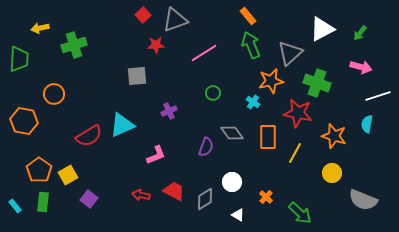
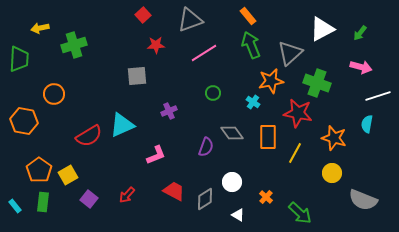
gray triangle at (175, 20): moved 15 px right
orange star at (334, 136): moved 2 px down
red arrow at (141, 195): moved 14 px left; rotated 60 degrees counterclockwise
